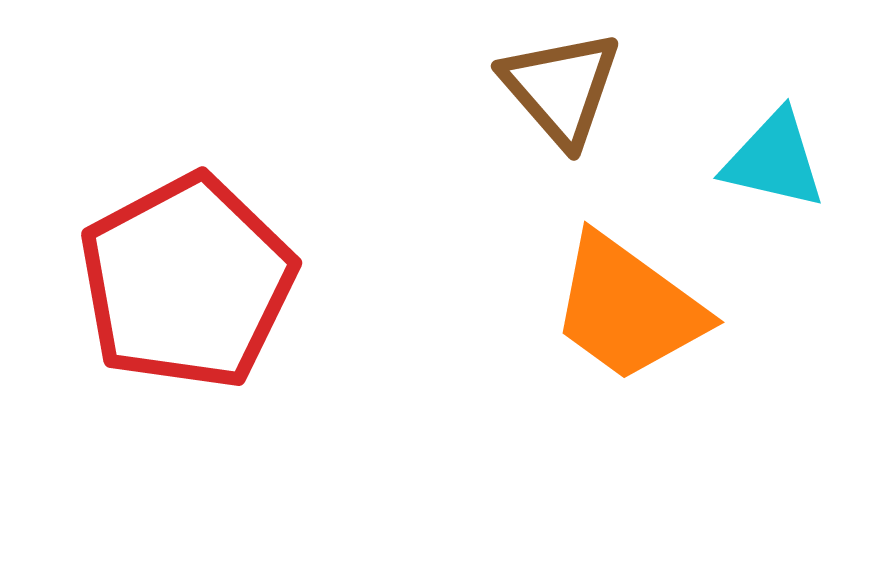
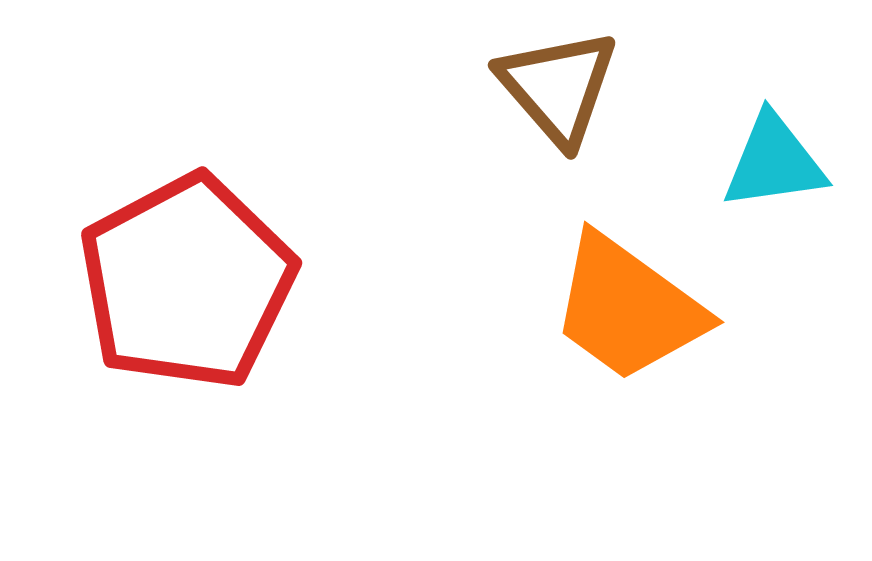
brown triangle: moved 3 px left, 1 px up
cyan triangle: moved 2 px down; rotated 21 degrees counterclockwise
